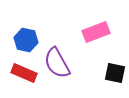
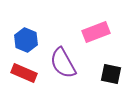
blue hexagon: rotated 10 degrees clockwise
purple semicircle: moved 6 px right
black square: moved 4 px left, 1 px down
